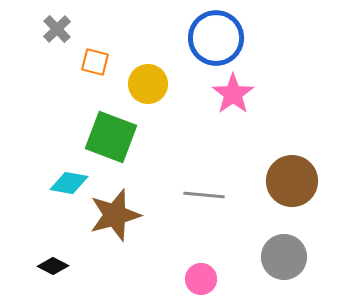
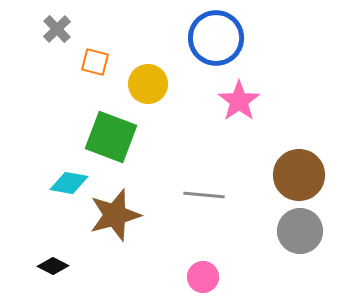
pink star: moved 6 px right, 7 px down
brown circle: moved 7 px right, 6 px up
gray circle: moved 16 px right, 26 px up
pink circle: moved 2 px right, 2 px up
